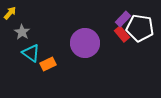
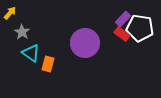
red rectangle: rotated 14 degrees counterclockwise
orange rectangle: rotated 49 degrees counterclockwise
